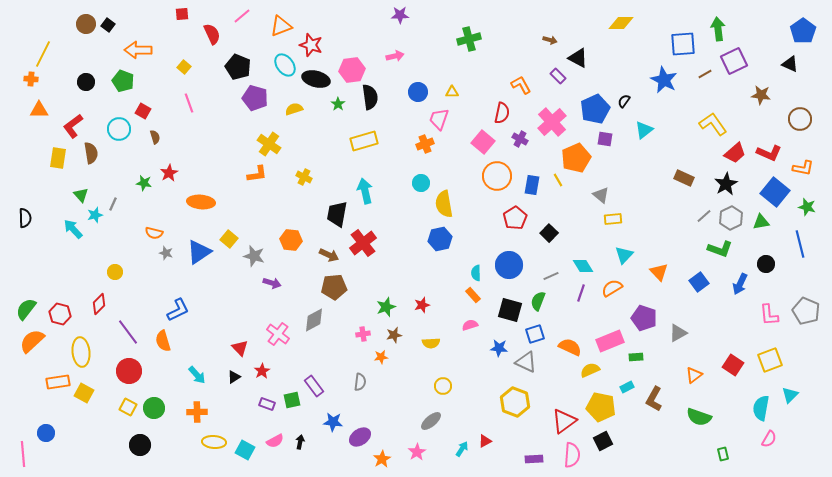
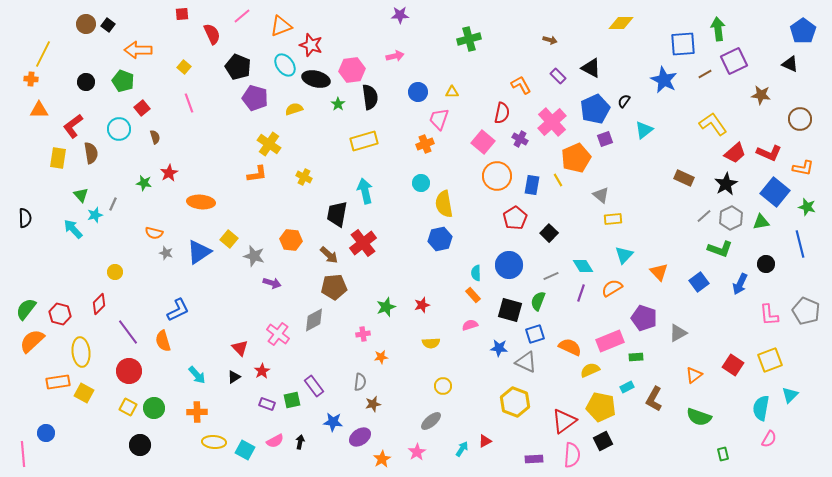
black triangle at (578, 58): moved 13 px right, 10 px down
red square at (143, 111): moved 1 px left, 3 px up; rotated 21 degrees clockwise
purple square at (605, 139): rotated 28 degrees counterclockwise
brown arrow at (329, 255): rotated 18 degrees clockwise
brown star at (394, 335): moved 21 px left, 69 px down
